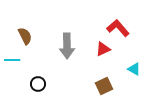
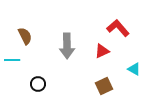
red triangle: moved 1 px left, 2 px down
